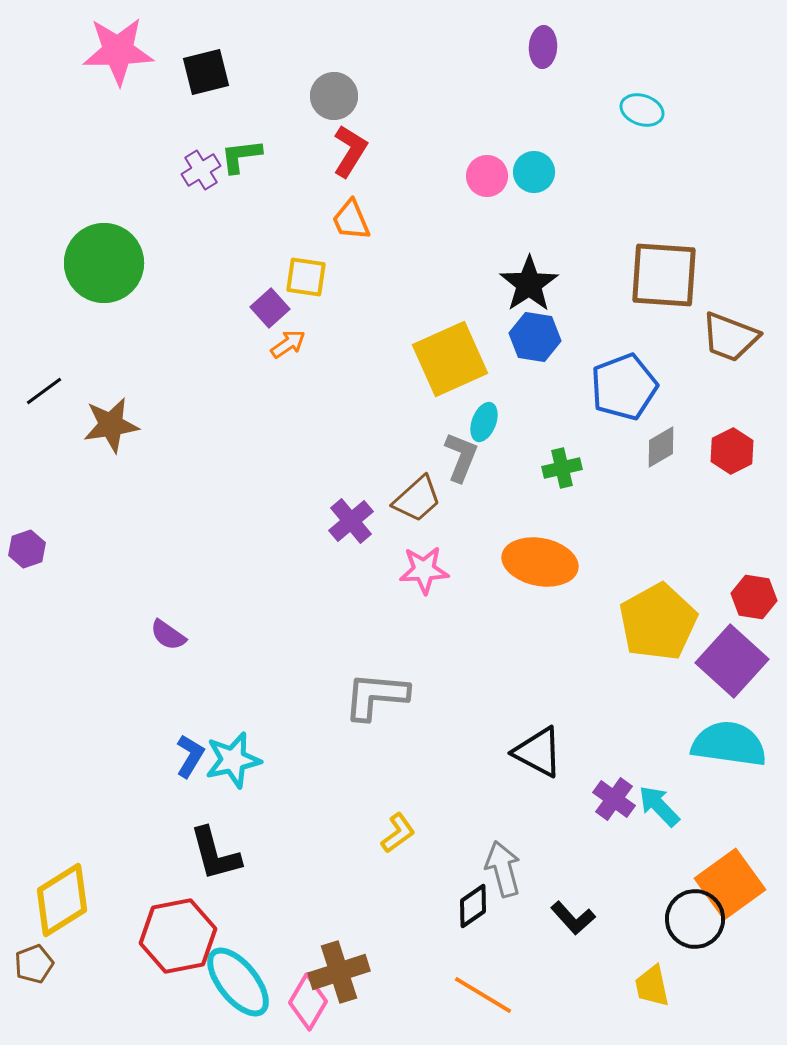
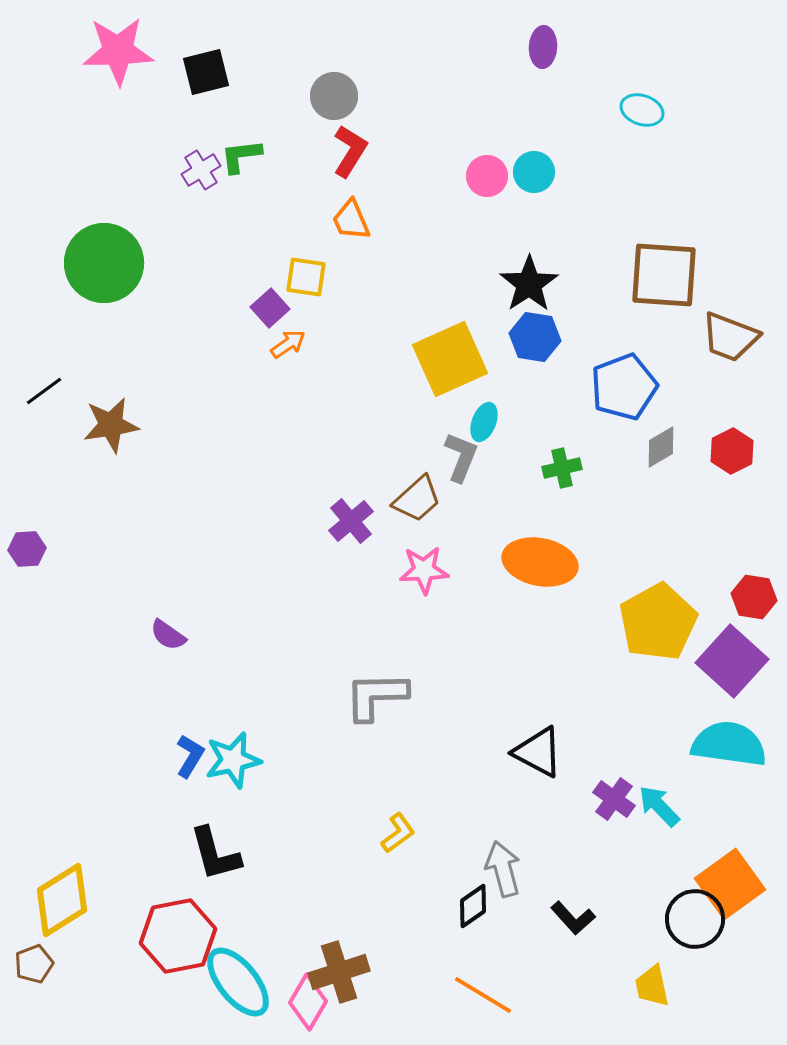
purple hexagon at (27, 549): rotated 15 degrees clockwise
gray L-shape at (376, 696): rotated 6 degrees counterclockwise
